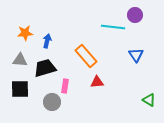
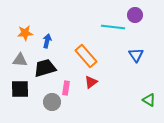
red triangle: moved 6 px left; rotated 32 degrees counterclockwise
pink rectangle: moved 1 px right, 2 px down
